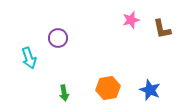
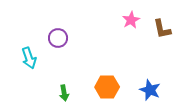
pink star: rotated 12 degrees counterclockwise
orange hexagon: moved 1 px left, 1 px up; rotated 10 degrees clockwise
